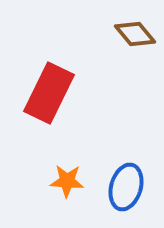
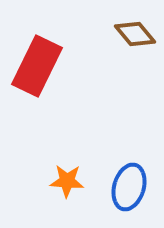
red rectangle: moved 12 px left, 27 px up
blue ellipse: moved 3 px right
